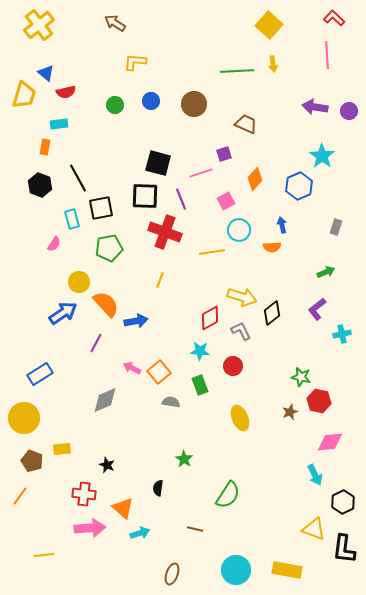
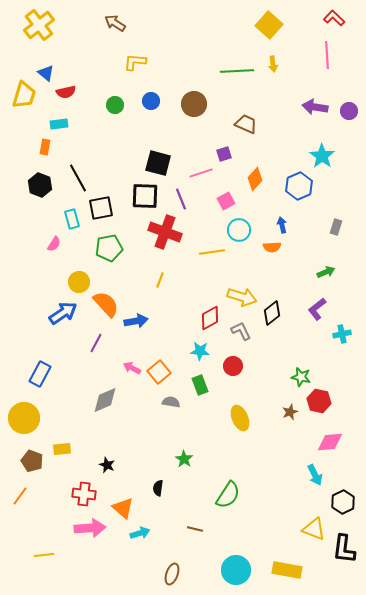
blue rectangle at (40, 374): rotated 30 degrees counterclockwise
